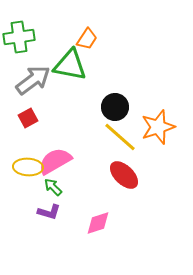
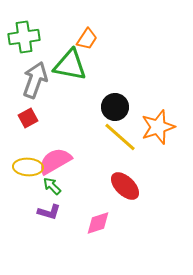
green cross: moved 5 px right
gray arrow: moved 2 px right; rotated 33 degrees counterclockwise
red ellipse: moved 1 px right, 11 px down
green arrow: moved 1 px left, 1 px up
